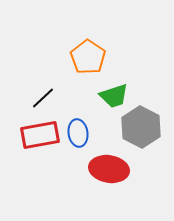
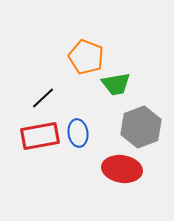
orange pentagon: moved 2 px left; rotated 12 degrees counterclockwise
green trapezoid: moved 2 px right, 12 px up; rotated 8 degrees clockwise
gray hexagon: rotated 12 degrees clockwise
red rectangle: moved 1 px down
red ellipse: moved 13 px right
